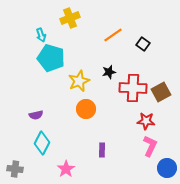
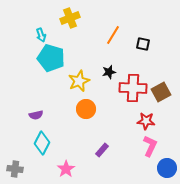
orange line: rotated 24 degrees counterclockwise
black square: rotated 24 degrees counterclockwise
purple rectangle: rotated 40 degrees clockwise
